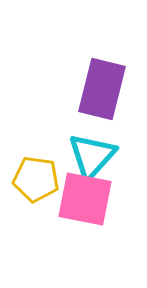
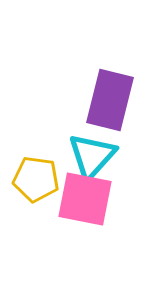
purple rectangle: moved 8 px right, 11 px down
